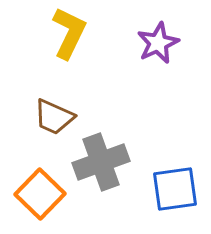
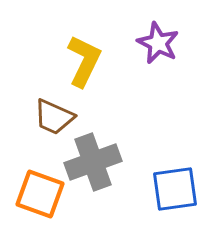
yellow L-shape: moved 15 px right, 28 px down
purple star: rotated 21 degrees counterclockwise
gray cross: moved 8 px left
orange square: rotated 24 degrees counterclockwise
